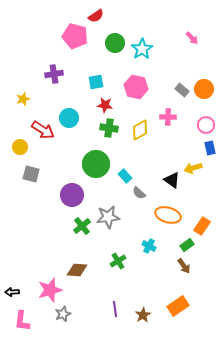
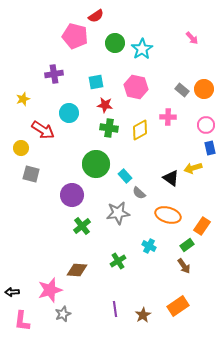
cyan circle at (69, 118): moved 5 px up
yellow circle at (20, 147): moved 1 px right, 1 px down
black triangle at (172, 180): moved 1 px left, 2 px up
gray star at (108, 217): moved 10 px right, 4 px up
